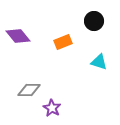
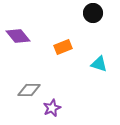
black circle: moved 1 px left, 8 px up
orange rectangle: moved 5 px down
cyan triangle: moved 2 px down
purple star: rotated 18 degrees clockwise
